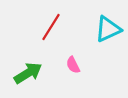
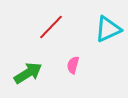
red line: rotated 12 degrees clockwise
pink semicircle: rotated 42 degrees clockwise
